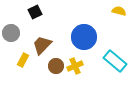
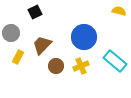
yellow rectangle: moved 5 px left, 3 px up
yellow cross: moved 6 px right
